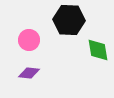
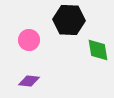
purple diamond: moved 8 px down
